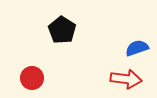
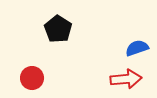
black pentagon: moved 4 px left, 1 px up
red arrow: rotated 12 degrees counterclockwise
